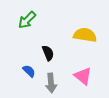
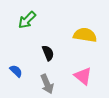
blue semicircle: moved 13 px left
gray arrow: moved 4 px left, 1 px down; rotated 18 degrees counterclockwise
